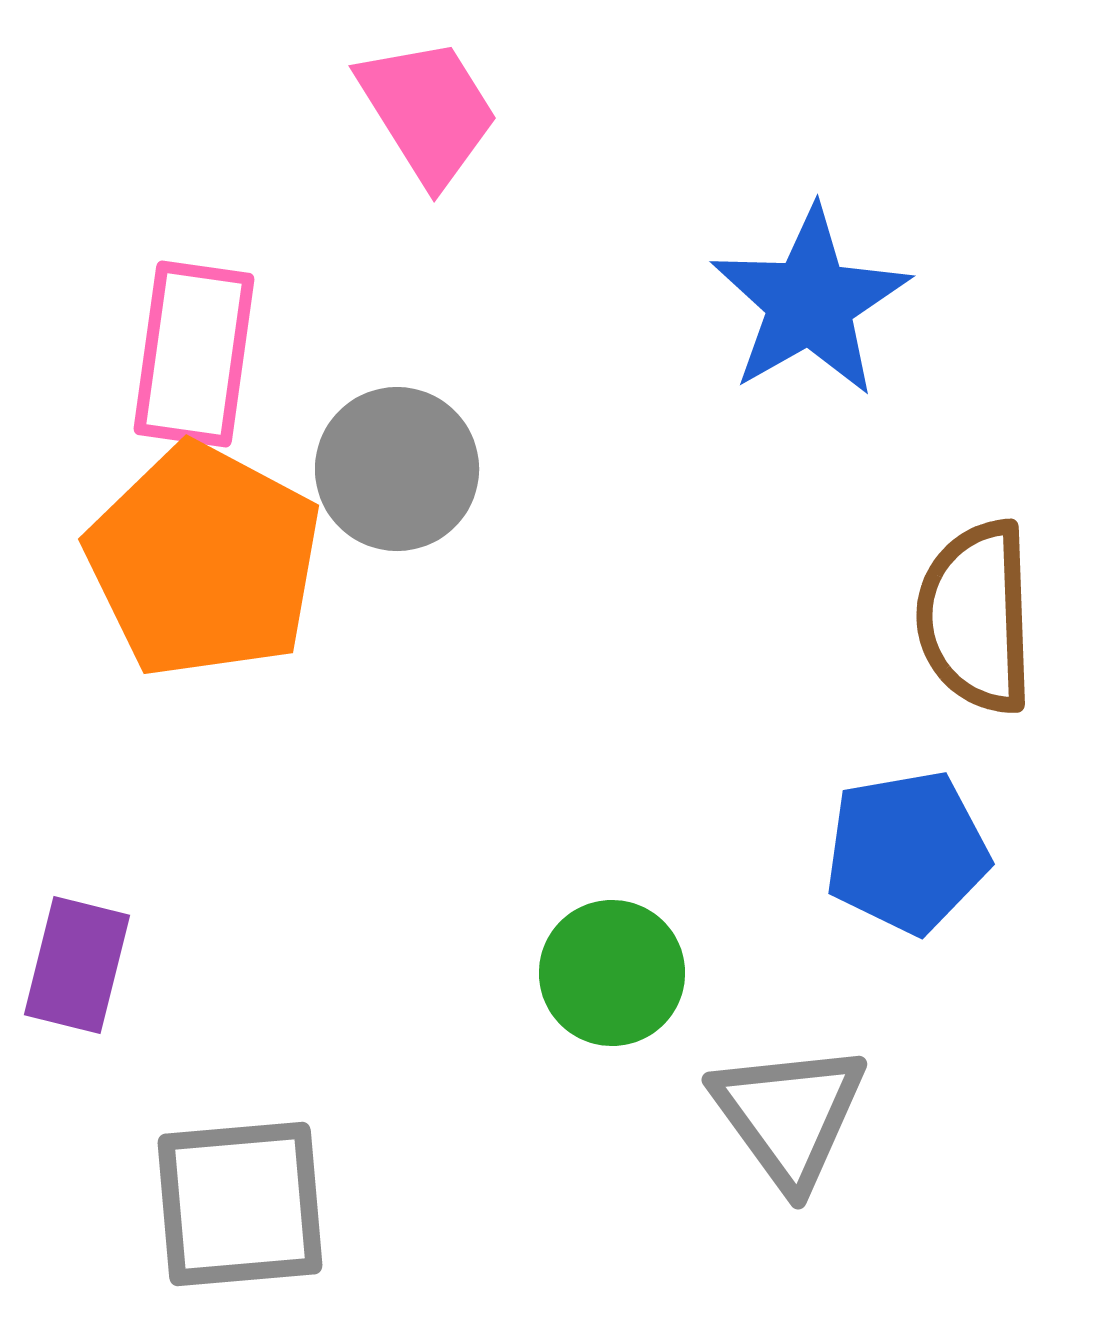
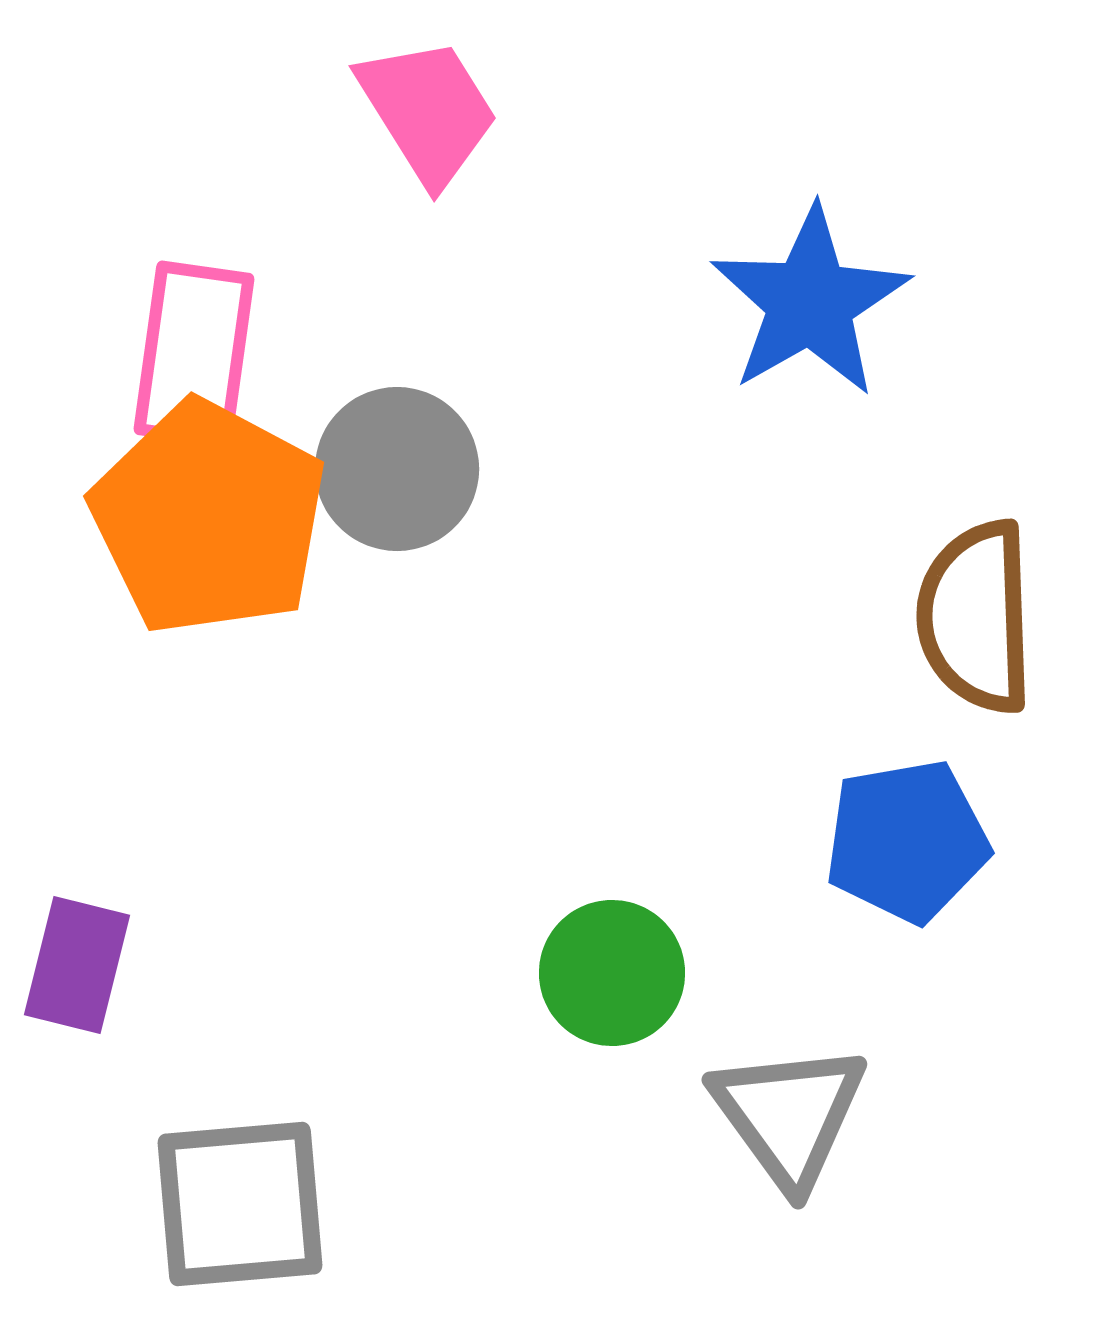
orange pentagon: moved 5 px right, 43 px up
blue pentagon: moved 11 px up
